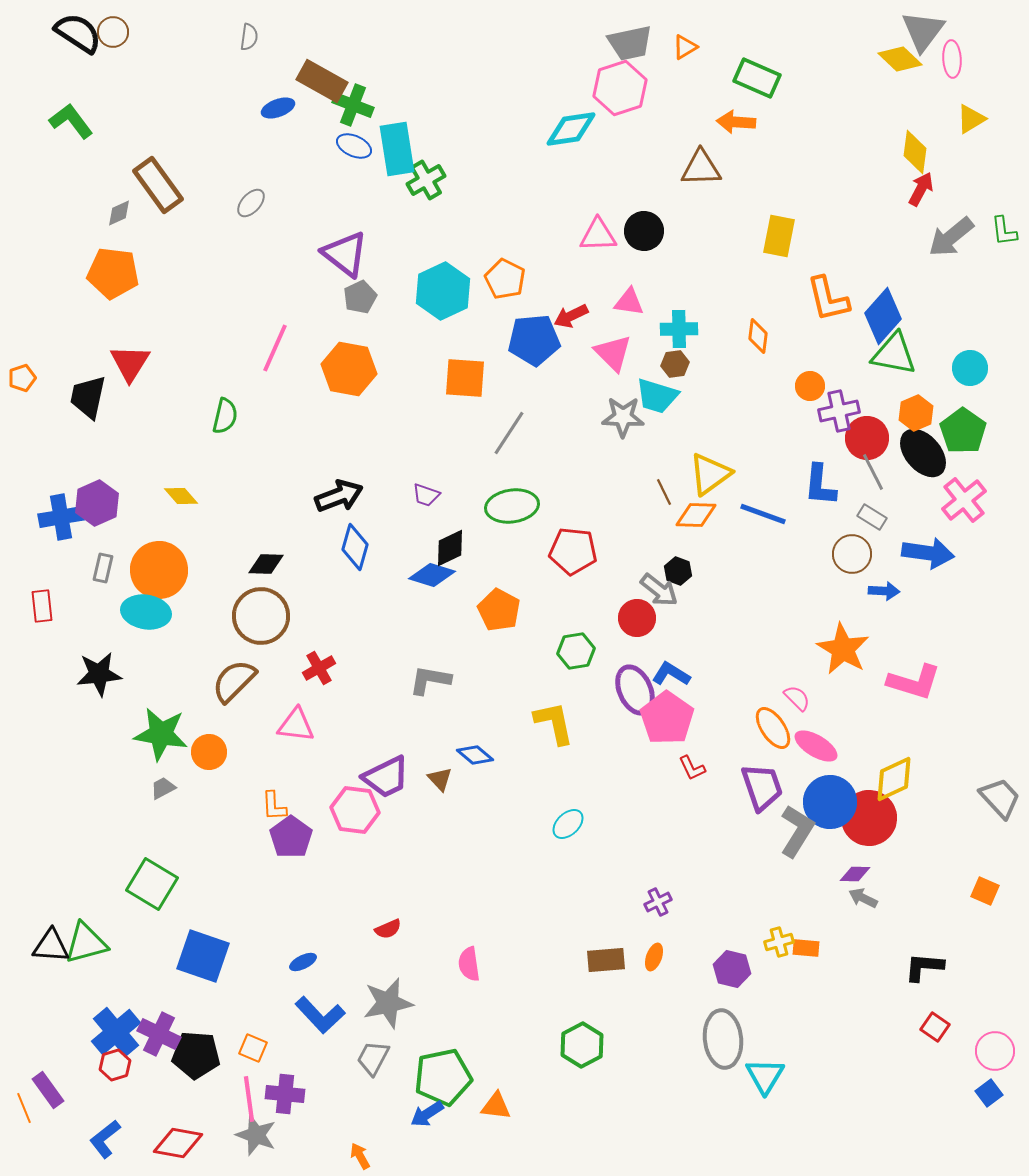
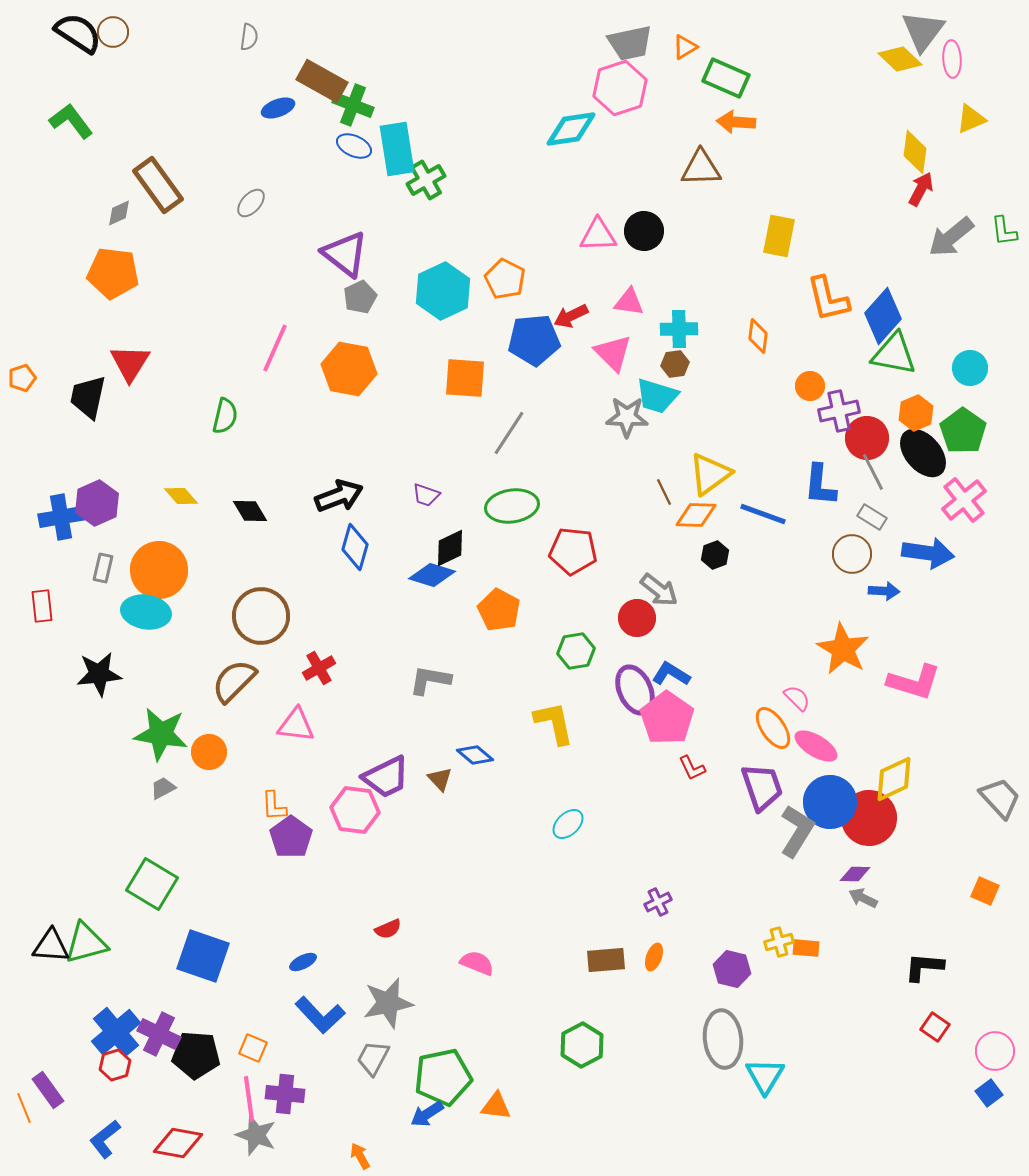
green rectangle at (757, 78): moved 31 px left
yellow triangle at (971, 119): rotated 8 degrees clockwise
gray star at (623, 417): moved 4 px right
black diamond at (266, 564): moved 16 px left, 53 px up; rotated 57 degrees clockwise
black hexagon at (678, 571): moved 37 px right, 16 px up; rotated 20 degrees clockwise
pink semicircle at (469, 964): moved 8 px right, 1 px up; rotated 120 degrees clockwise
